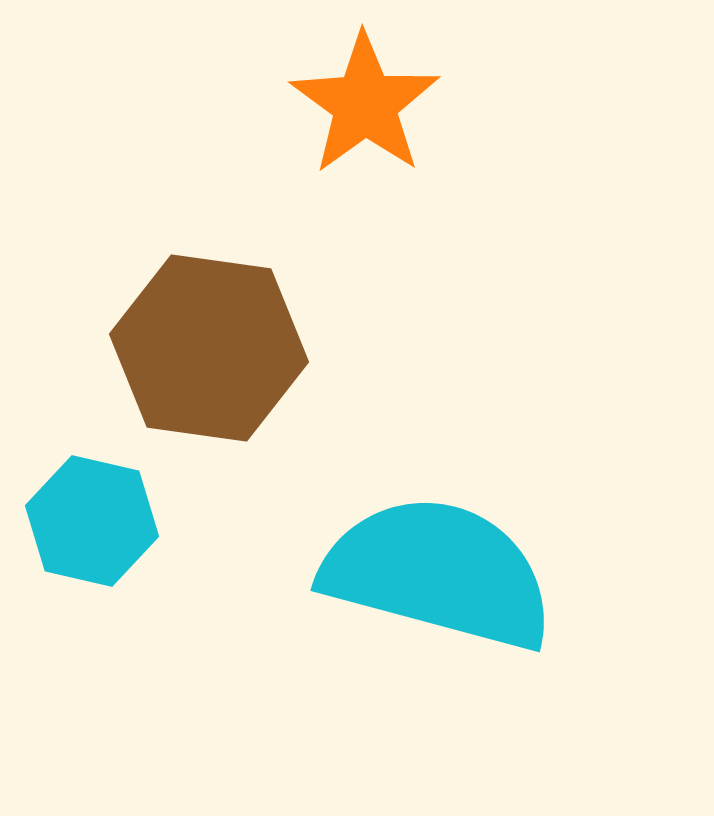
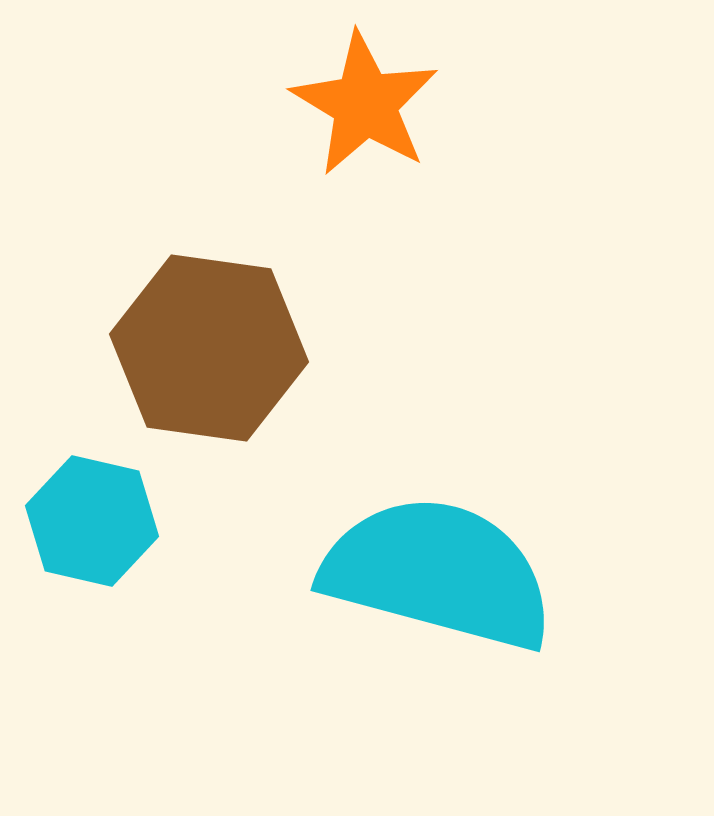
orange star: rotated 5 degrees counterclockwise
